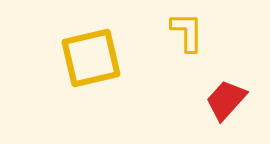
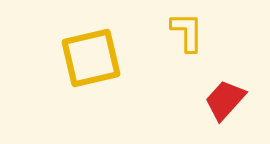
red trapezoid: moved 1 px left
